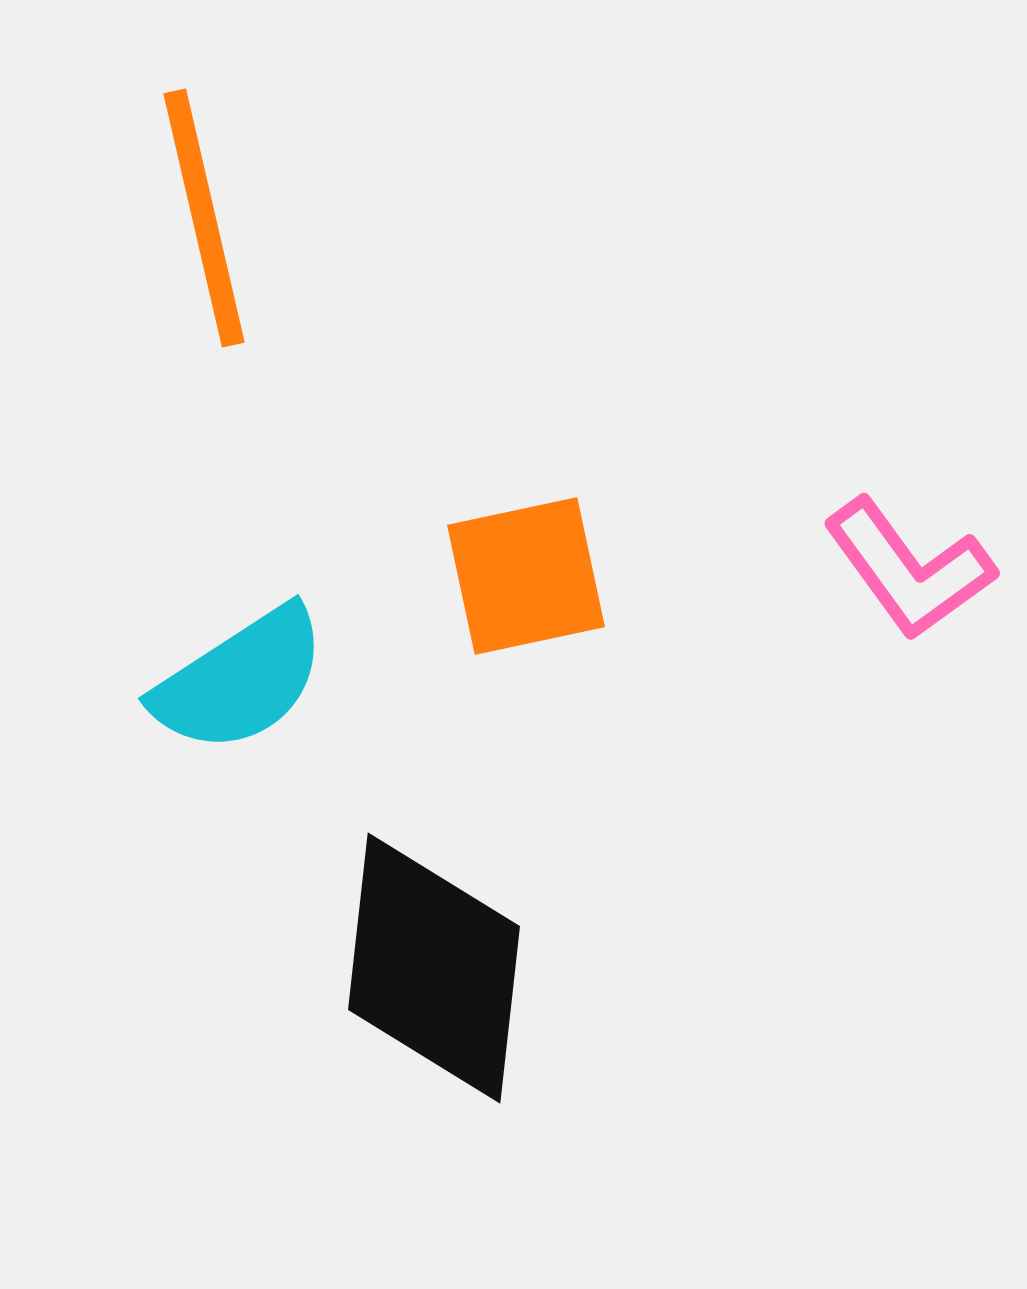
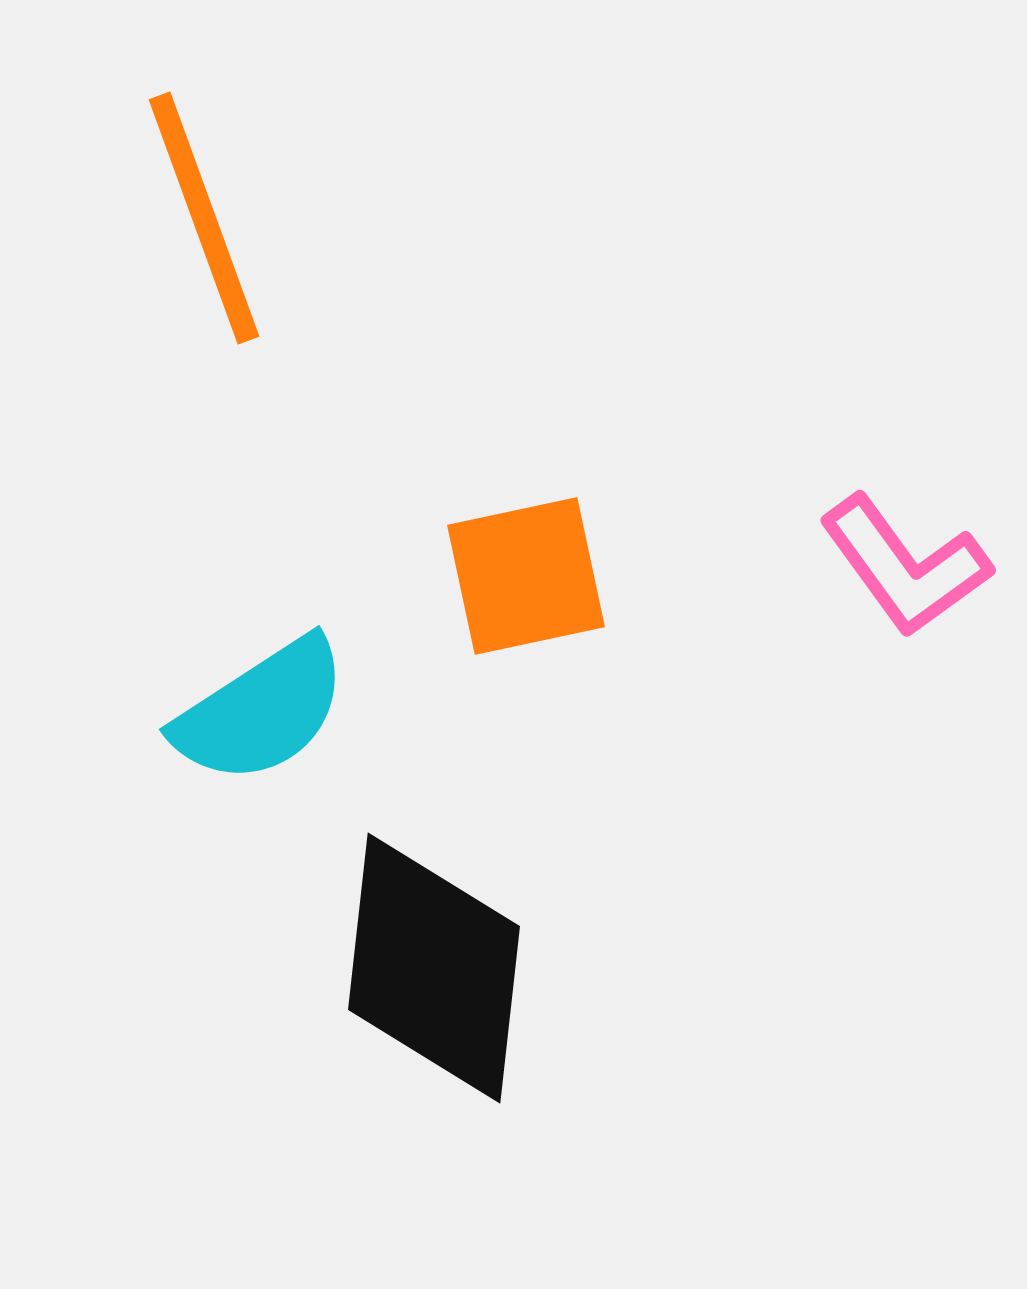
orange line: rotated 7 degrees counterclockwise
pink L-shape: moved 4 px left, 3 px up
cyan semicircle: moved 21 px right, 31 px down
